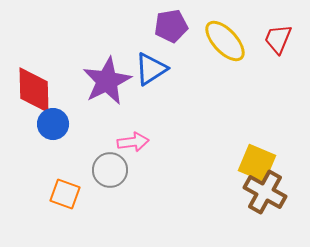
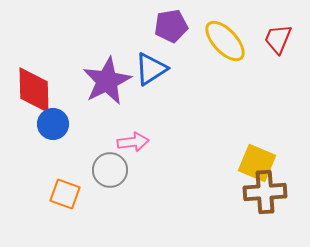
brown cross: rotated 33 degrees counterclockwise
